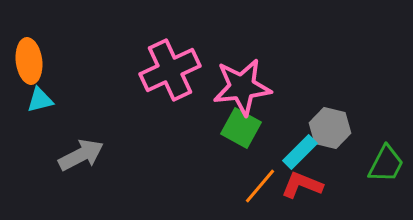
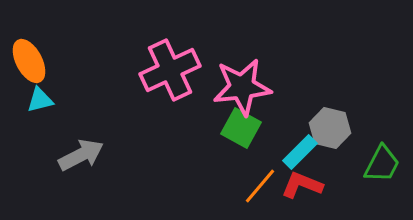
orange ellipse: rotated 21 degrees counterclockwise
green trapezoid: moved 4 px left
